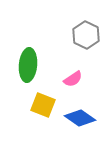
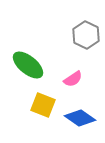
green ellipse: rotated 56 degrees counterclockwise
